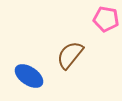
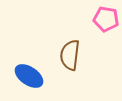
brown semicircle: rotated 32 degrees counterclockwise
